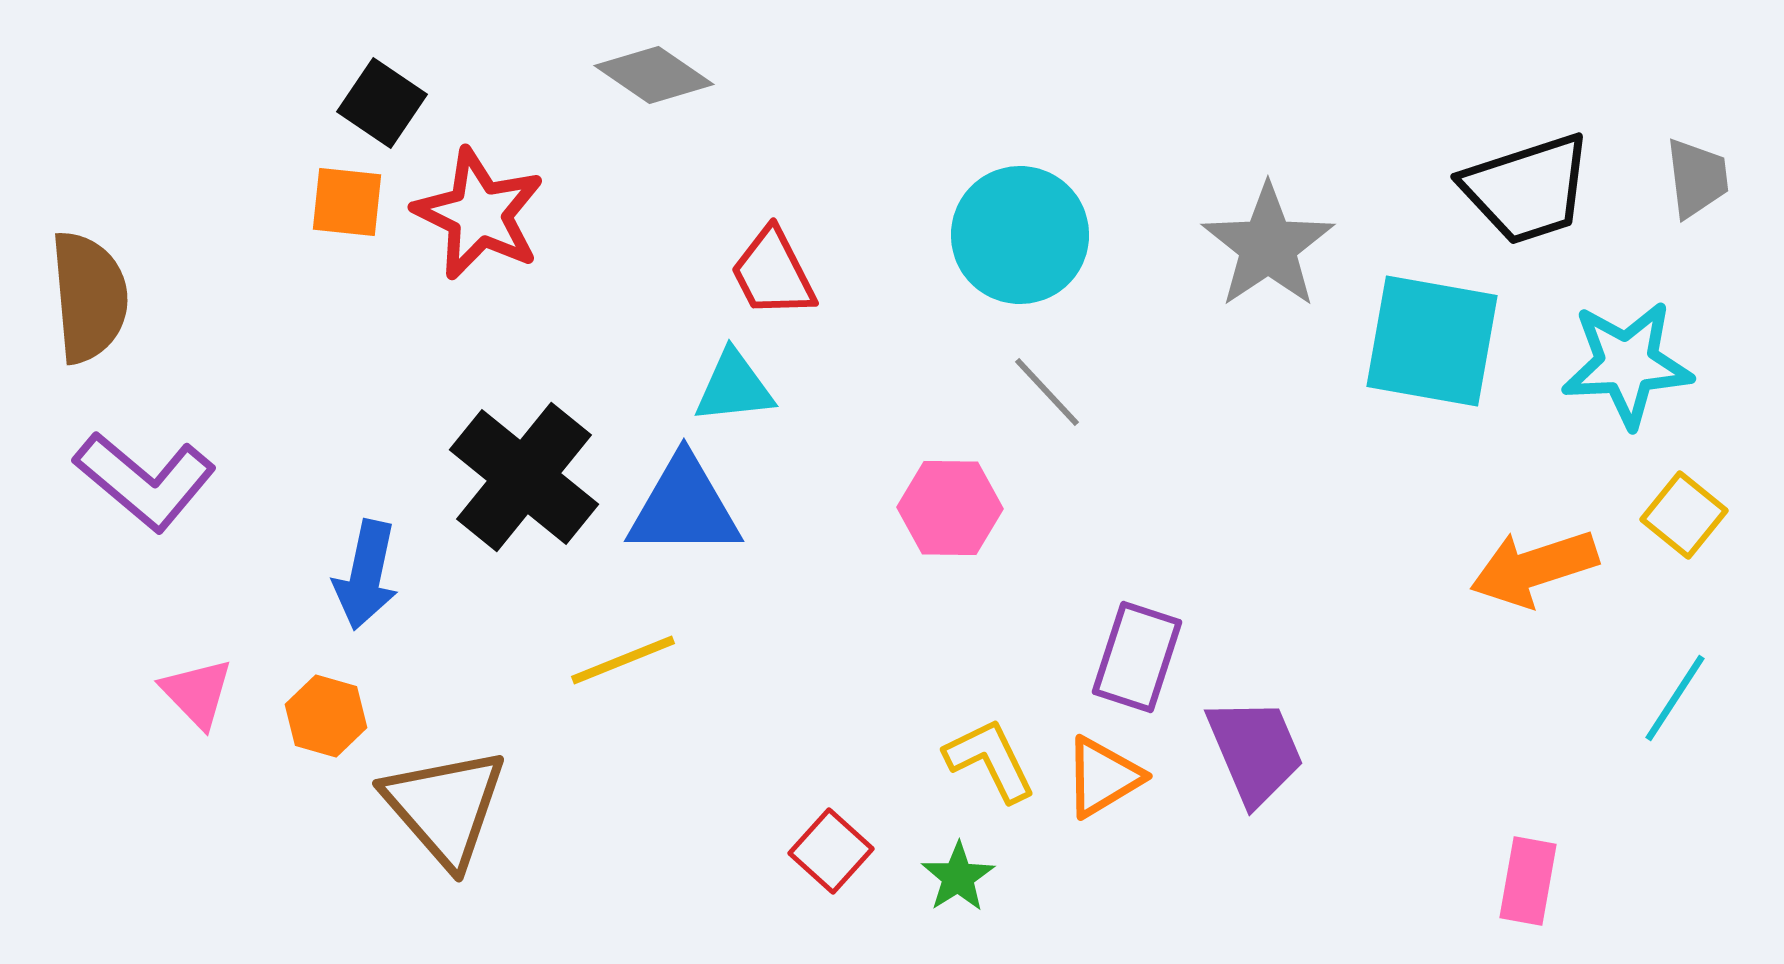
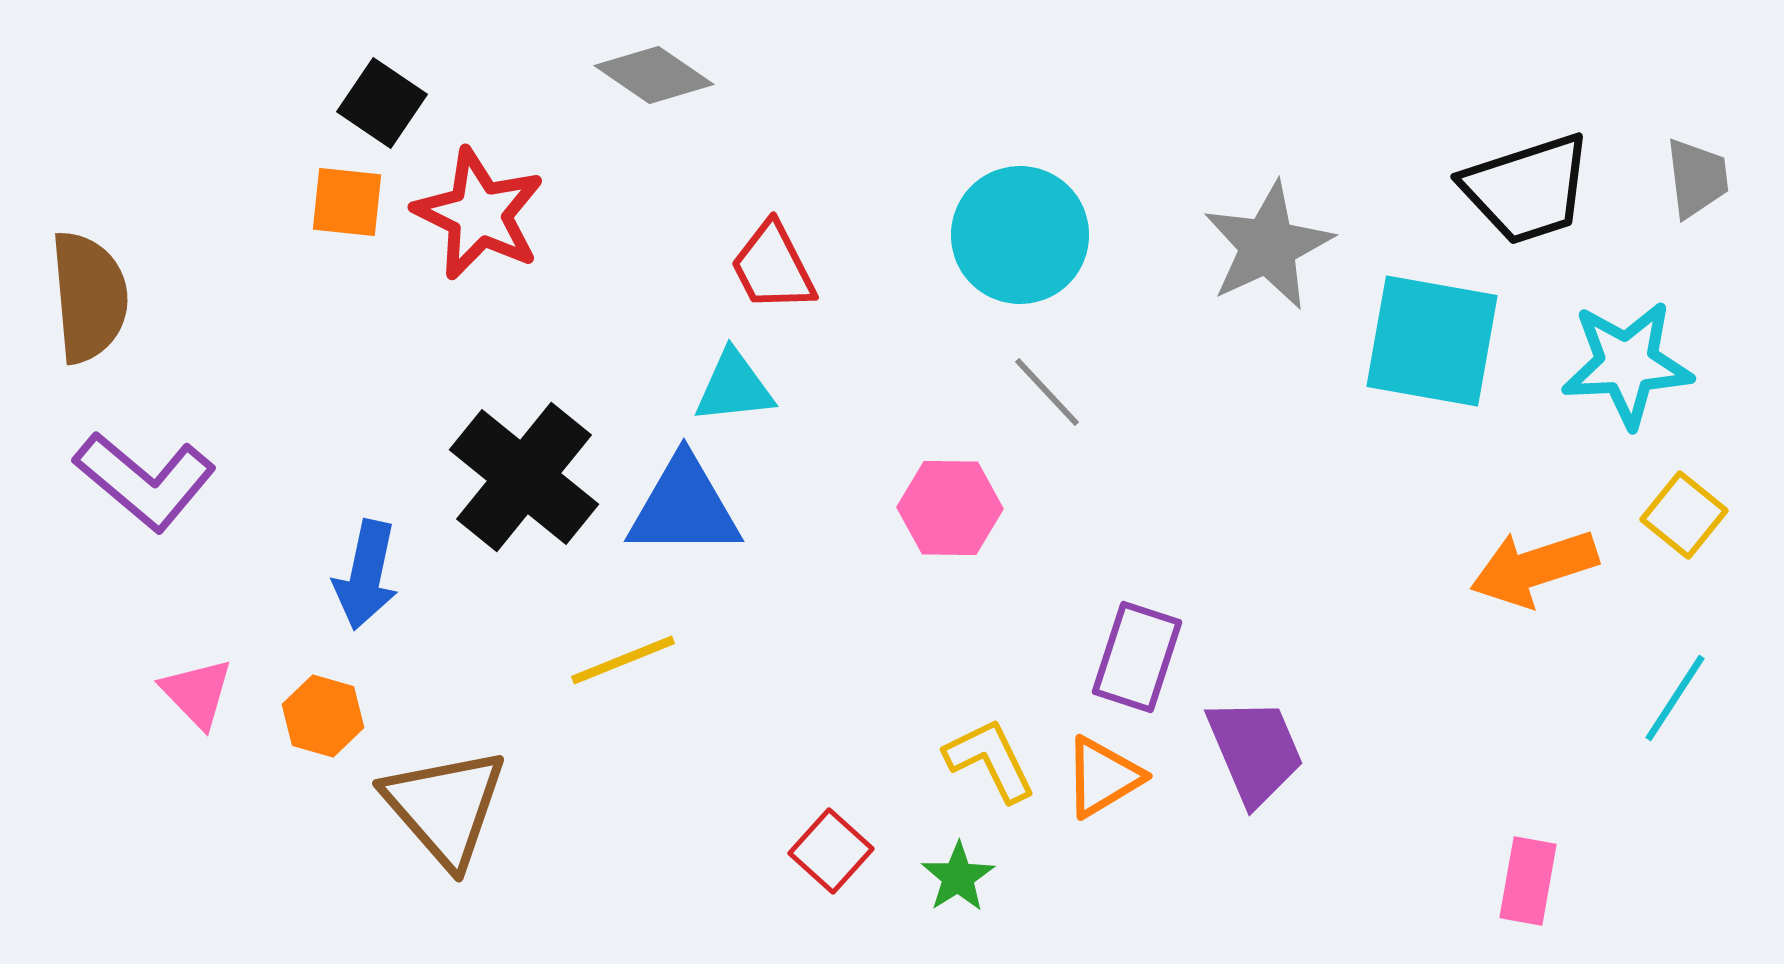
gray star: rotated 9 degrees clockwise
red trapezoid: moved 6 px up
orange hexagon: moved 3 px left
